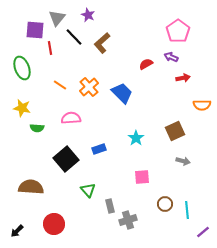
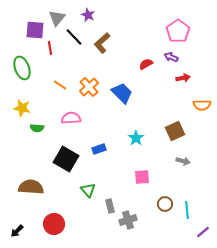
black square: rotated 20 degrees counterclockwise
